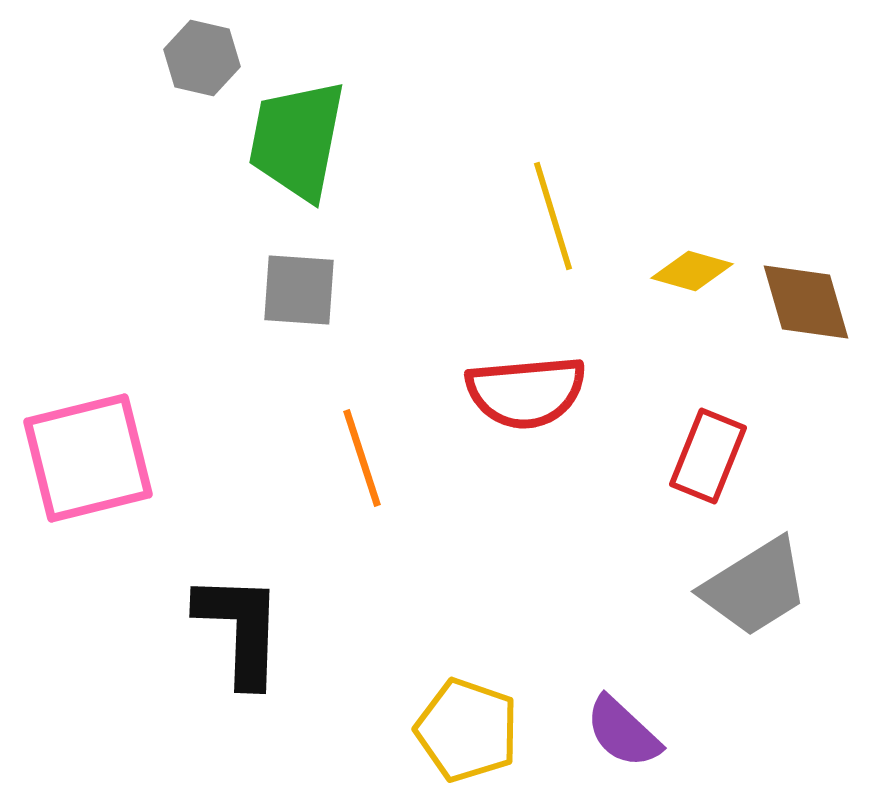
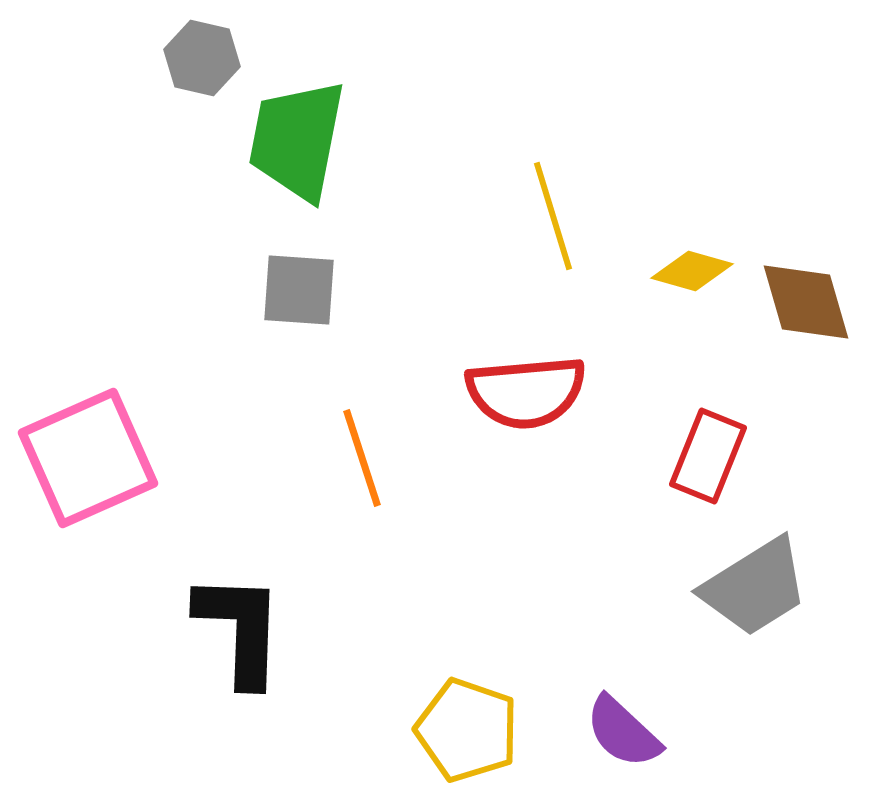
pink square: rotated 10 degrees counterclockwise
